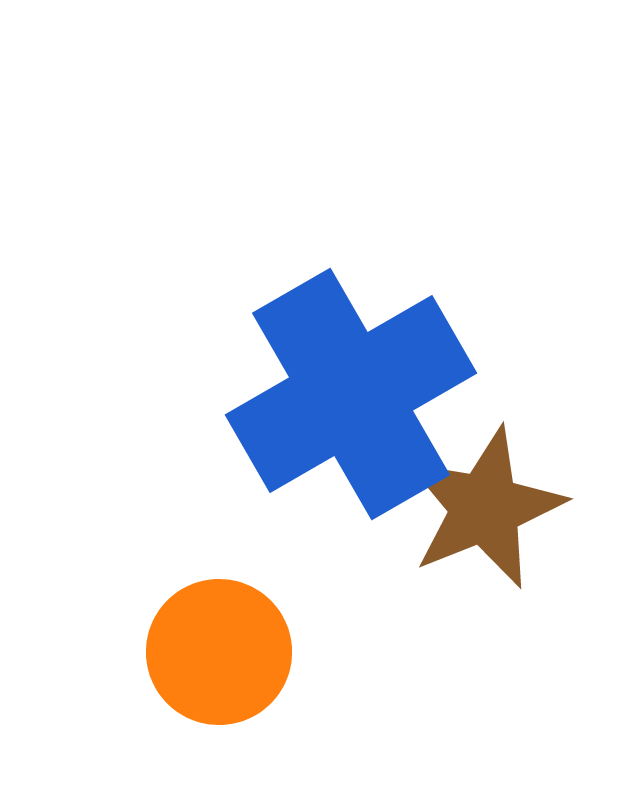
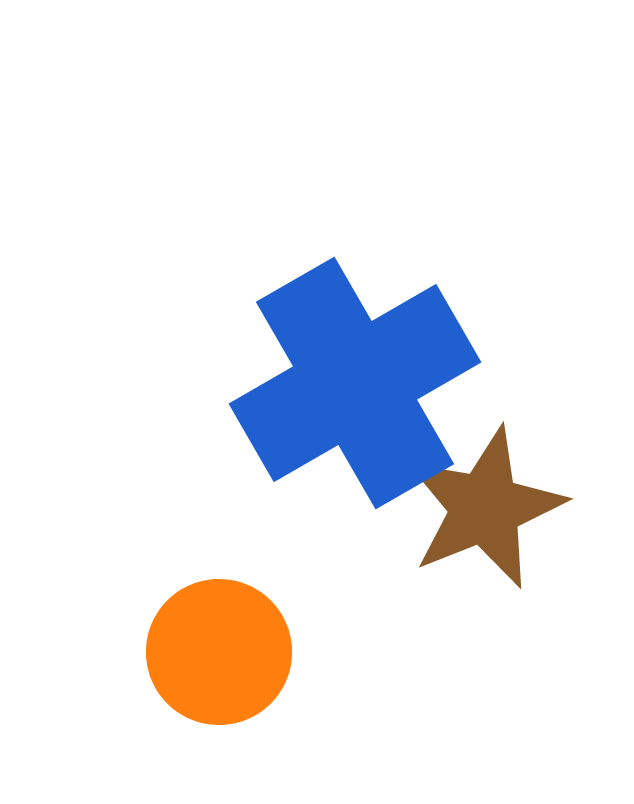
blue cross: moved 4 px right, 11 px up
